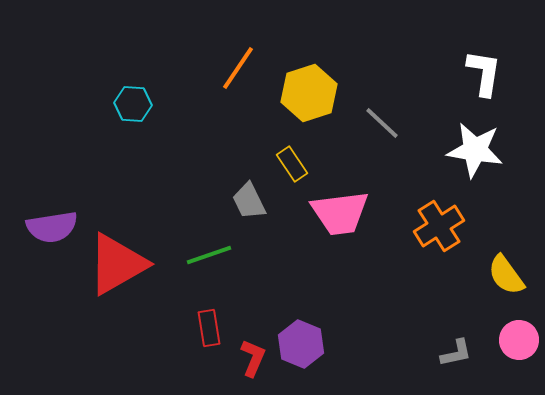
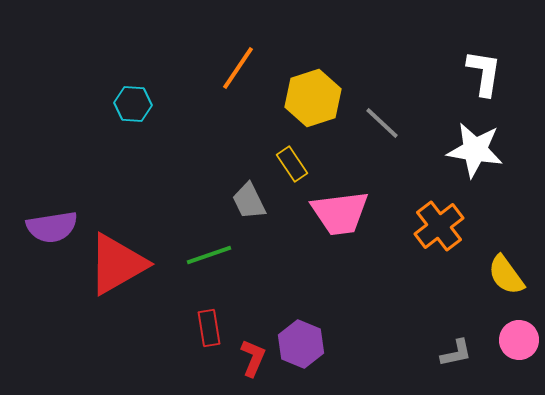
yellow hexagon: moved 4 px right, 5 px down
orange cross: rotated 6 degrees counterclockwise
